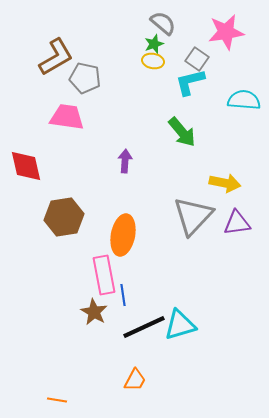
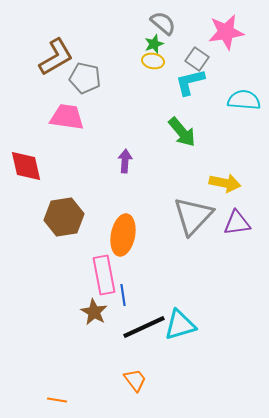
orange trapezoid: rotated 65 degrees counterclockwise
